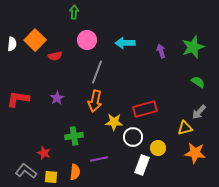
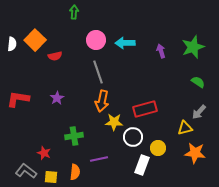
pink circle: moved 9 px right
gray line: moved 1 px right; rotated 40 degrees counterclockwise
orange arrow: moved 7 px right
